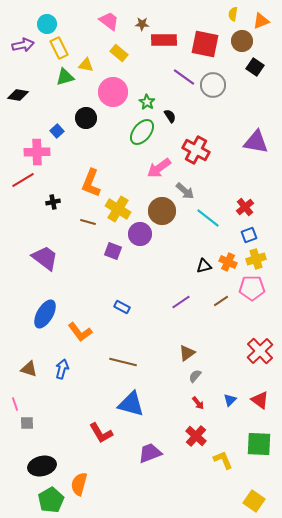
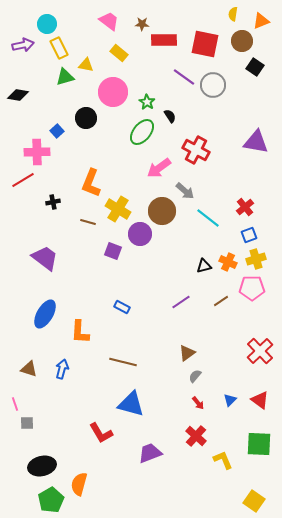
orange L-shape at (80, 332): rotated 40 degrees clockwise
